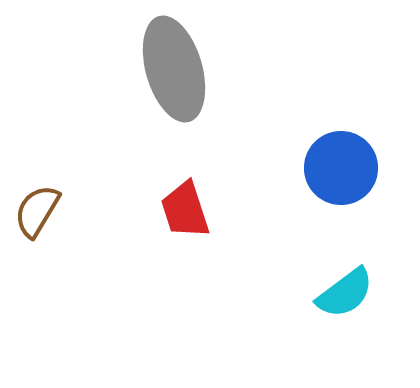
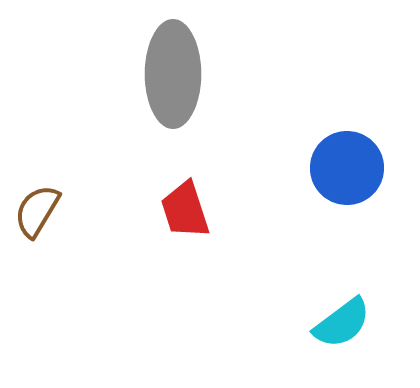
gray ellipse: moved 1 px left, 5 px down; rotated 16 degrees clockwise
blue circle: moved 6 px right
cyan semicircle: moved 3 px left, 30 px down
